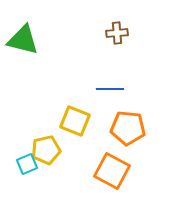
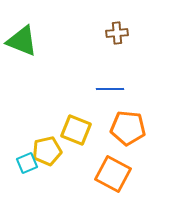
green triangle: moved 1 px left, 1 px down; rotated 8 degrees clockwise
yellow square: moved 1 px right, 9 px down
yellow pentagon: moved 1 px right, 1 px down
cyan square: moved 1 px up
orange square: moved 1 px right, 3 px down
